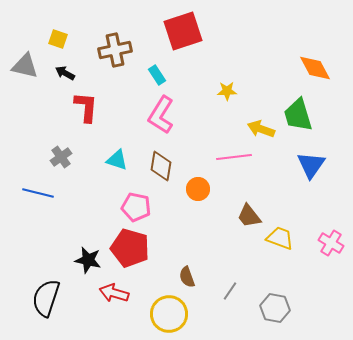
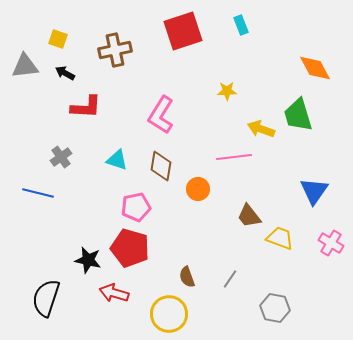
gray triangle: rotated 20 degrees counterclockwise
cyan rectangle: moved 84 px right, 50 px up; rotated 12 degrees clockwise
red L-shape: rotated 88 degrees clockwise
blue triangle: moved 3 px right, 26 px down
pink pentagon: rotated 24 degrees counterclockwise
gray line: moved 12 px up
